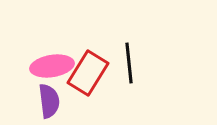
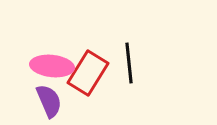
pink ellipse: rotated 15 degrees clockwise
purple semicircle: rotated 16 degrees counterclockwise
